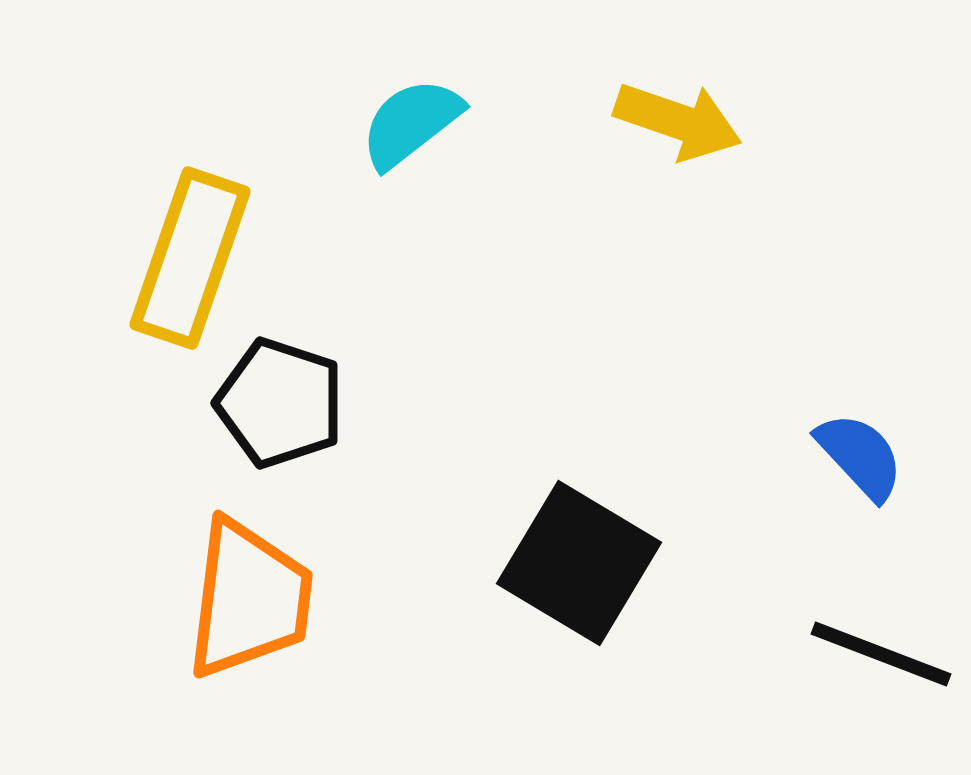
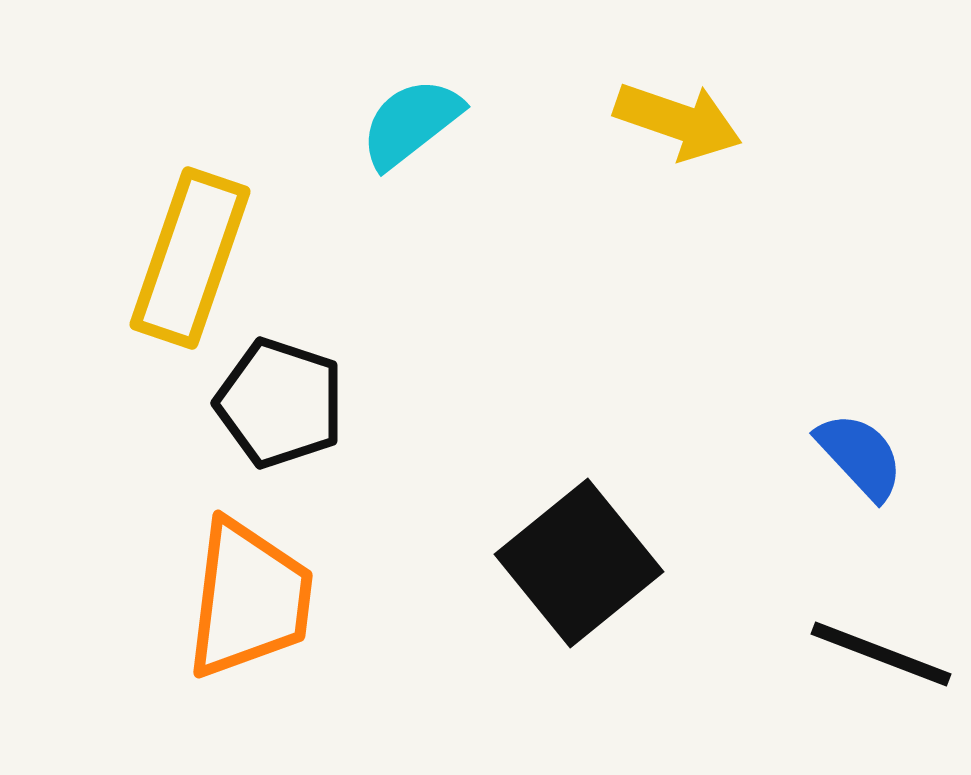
black square: rotated 20 degrees clockwise
